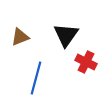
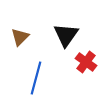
brown triangle: rotated 24 degrees counterclockwise
red cross: rotated 10 degrees clockwise
